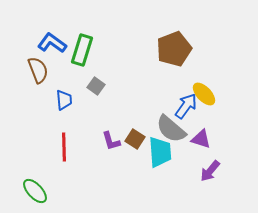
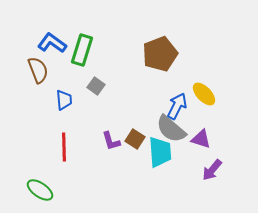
brown pentagon: moved 14 px left, 5 px down
blue arrow: moved 9 px left; rotated 8 degrees counterclockwise
purple arrow: moved 2 px right, 1 px up
green ellipse: moved 5 px right, 1 px up; rotated 12 degrees counterclockwise
